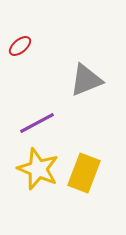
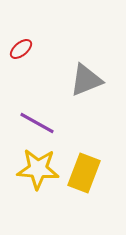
red ellipse: moved 1 px right, 3 px down
purple line: rotated 57 degrees clockwise
yellow star: rotated 18 degrees counterclockwise
